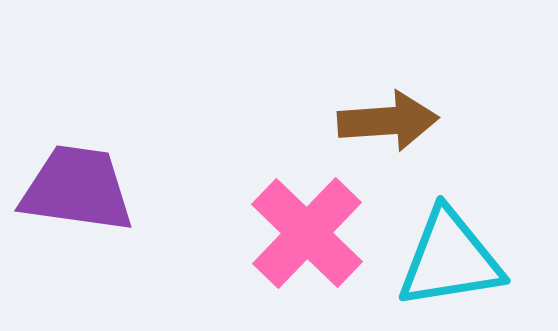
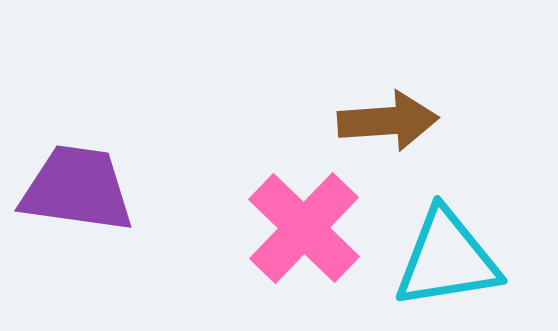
pink cross: moved 3 px left, 5 px up
cyan triangle: moved 3 px left
